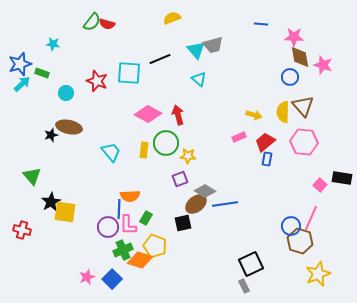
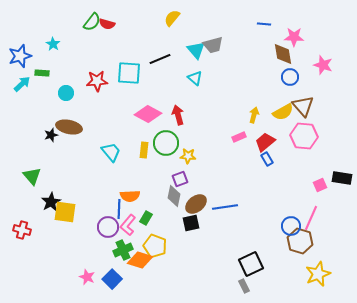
yellow semicircle at (172, 18): rotated 30 degrees counterclockwise
blue line at (261, 24): moved 3 px right
cyan star at (53, 44): rotated 24 degrees clockwise
brown diamond at (300, 57): moved 17 px left, 3 px up
blue star at (20, 64): moved 8 px up
green rectangle at (42, 73): rotated 16 degrees counterclockwise
cyan triangle at (199, 79): moved 4 px left, 1 px up
red star at (97, 81): rotated 25 degrees counterclockwise
yellow semicircle at (283, 112): rotated 120 degrees counterclockwise
yellow arrow at (254, 115): rotated 91 degrees counterclockwise
pink hexagon at (304, 142): moved 6 px up
blue rectangle at (267, 159): rotated 40 degrees counterclockwise
pink square at (320, 185): rotated 24 degrees clockwise
gray diamond at (205, 191): moved 31 px left, 5 px down; rotated 70 degrees clockwise
blue line at (225, 204): moved 3 px down
black square at (183, 223): moved 8 px right
pink L-shape at (128, 225): rotated 40 degrees clockwise
pink star at (87, 277): rotated 28 degrees counterclockwise
